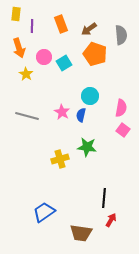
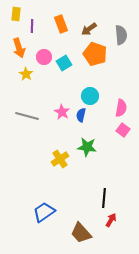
yellow cross: rotated 18 degrees counterclockwise
brown trapezoid: rotated 40 degrees clockwise
